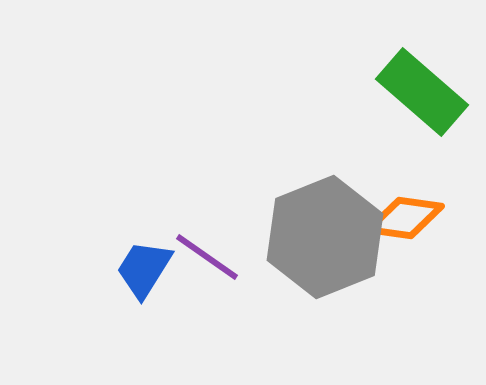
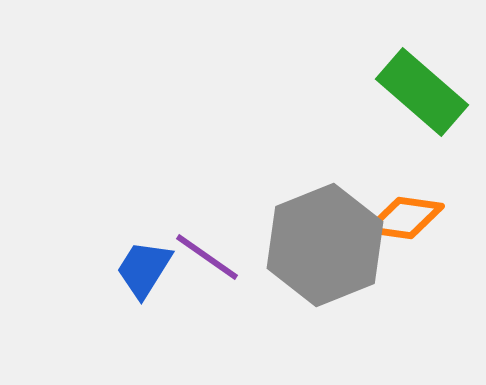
gray hexagon: moved 8 px down
